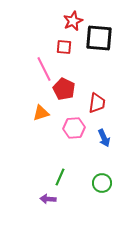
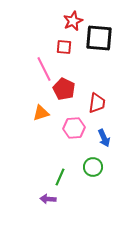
green circle: moved 9 px left, 16 px up
